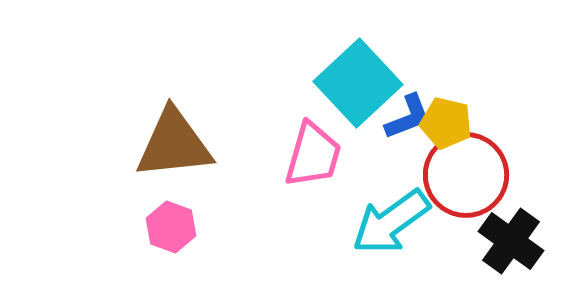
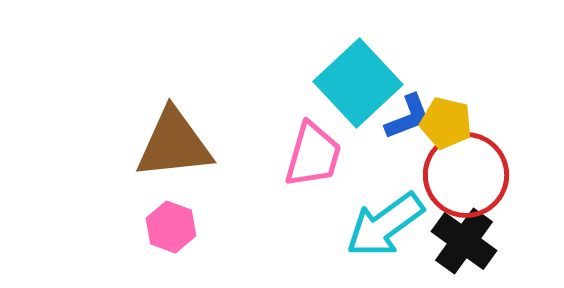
cyan arrow: moved 6 px left, 3 px down
black cross: moved 47 px left
